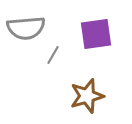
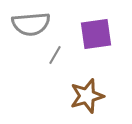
gray semicircle: moved 5 px right, 4 px up
gray line: moved 2 px right
